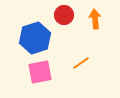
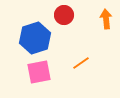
orange arrow: moved 11 px right
pink square: moved 1 px left
